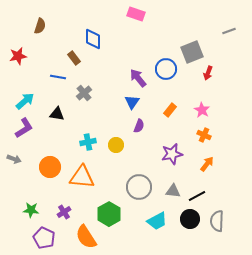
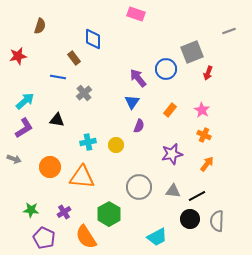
black triangle: moved 6 px down
cyan trapezoid: moved 16 px down
